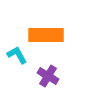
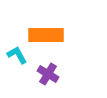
purple cross: moved 2 px up
